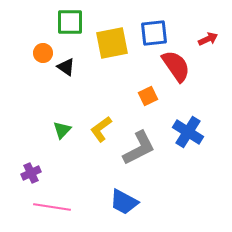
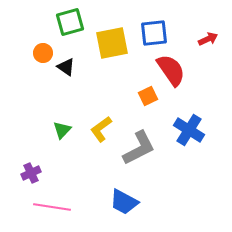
green square: rotated 16 degrees counterclockwise
red semicircle: moved 5 px left, 4 px down
blue cross: moved 1 px right, 2 px up
